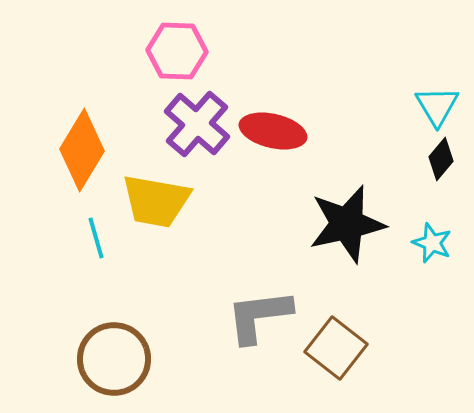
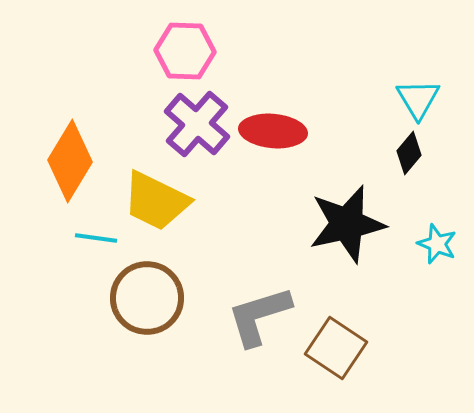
pink hexagon: moved 8 px right
cyan triangle: moved 19 px left, 7 px up
red ellipse: rotated 8 degrees counterclockwise
orange diamond: moved 12 px left, 11 px down
black diamond: moved 32 px left, 6 px up
yellow trapezoid: rotated 16 degrees clockwise
cyan line: rotated 66 degrees counterclockwise
cyan star: moved 5 px right, 1 px down
gray L-shape: rotated 10 degrees counterclockwise
brown square: rotated 4 degrees counterclockwise
brown circle: moved 33 px right, 61 px up
